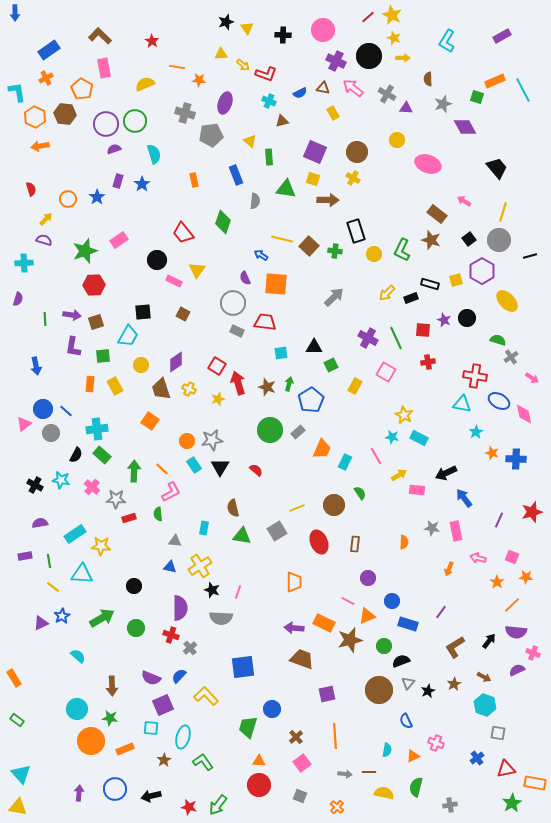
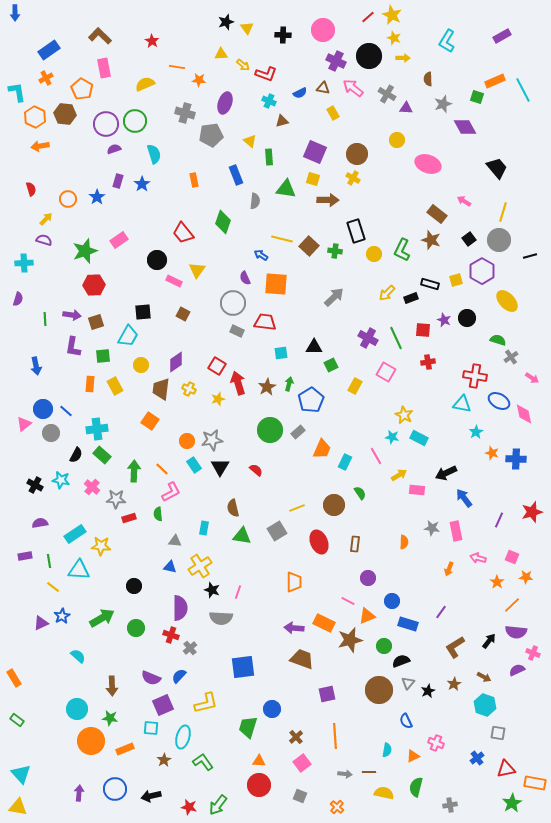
brown circle at (357, 152): moved 2 px down
brown star at (267, 387): rotated 24 degrees clockwise
brown trapezoid at (161, 389): rotated 25 degrees clockwise
cyan triangle at (82, 574): moved 3 px left, 4 px up
yellow L-shape at (206, 696): moved 7 px down; rotated 120 degrees clockwise
